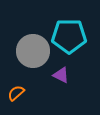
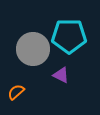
gray circle: moved 2 px up
orange semicircle: moved 1 px up
